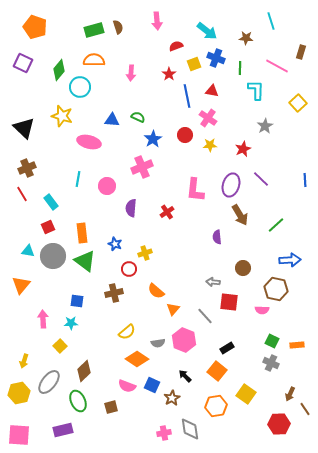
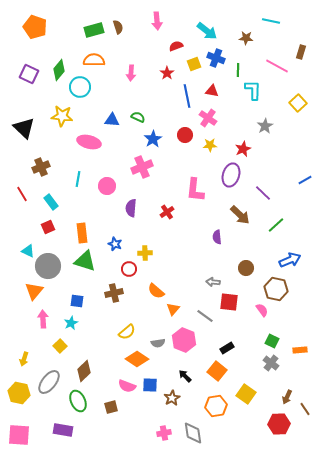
cyan line at (271, 21): rotated 60 degrees counterclockwise
purple square at (23, 63): moved 6 px right, 11 px down
green line at (240, 68): moved 2 px left, 2 px down
red star at (169, 74): moved 2 px left, 1 px up
cyan L-shape at (256, 90): moved 3 px left
yellow star at (62, 116): rotated 10 degrees counterclockwise
brown cross at (27, 168): moved 14 px right, 1 px up
purple line at (261, 179): moved 2 px right, 14 px down
blue line at (305, 180): rotated 64 degrees clockwise
purple ellipse at (231, 185): moved 10 px up
brown arrow at (240, 215): rotated 15 degrees counterclockwise
cyan triangle at (28, 251): rotated 16 degrees clockwise
yellow cross at (145, 253): rotated 16 degrees clockwise
gray circle at (53, 256): moved 5 px left, 10 px down
blue arrow at (290, 260): rotated 20 degrees counterclockwise
green triangle at (85, 261): rotated 20 degrees counterclockwise
brown circle at (243, 268): moved 3 px right
orange triangle at (21, 285): moved 13 px right, 6 px down
pink semicircle at (262, 310): rotated 128 degrees counterclockwise
gray line at (205, 316): rotated 12 degrees counterclockwise
cyan star at (71, 323): rotated 24 degrees counterclockwise
orange rectangle at (297, 345): moved 3 px right, 5 px down
yellow arrow at (24, 361): moved 2 px up
gray cross at (271, 363): rotated 14 degrees clockwise
blue square at (152, 385): moved 2 px left; rotated 21 degrees counterclockwise
yellow hexagon at (19, 393): rotated 25 degrees clockwise
brown arrow at (290, 394): moved 3 px left, 3 px down
gray diamond at (190, 429): moved 3 px right, 4 px down
purple rectangle at (63, 430): rotated 24 degrees clockwise
